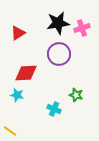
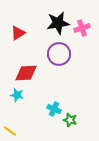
green star: moved 6 px left, 25 px down
